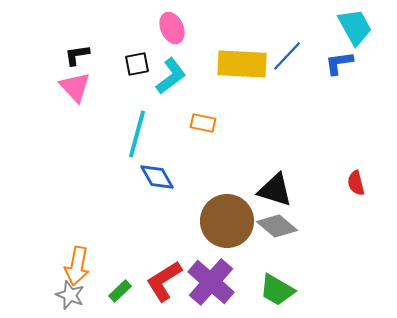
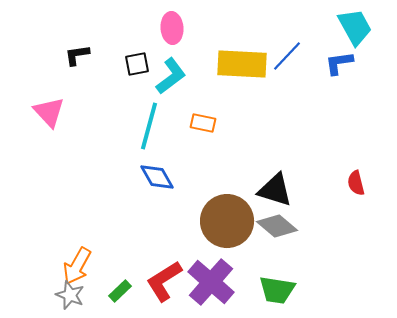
pink ellipse: rotated 20 degrees clockwise
pink triangle: moved 26 px left, 25 px down
cyan line: moved 12 px right, 8 px up
orange arrow: rotated 18 degrees clockwise
green trapezoid: rotated 21 degrees counterclockwise
